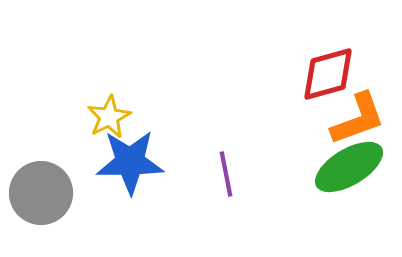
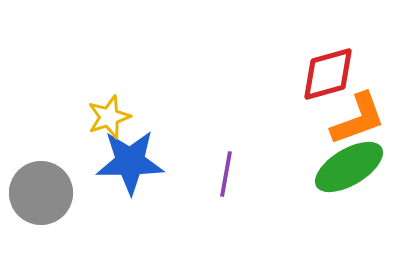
yellow star: rotated 9 degrees clockwise
purple line: rotated 21 degrees clockwise
